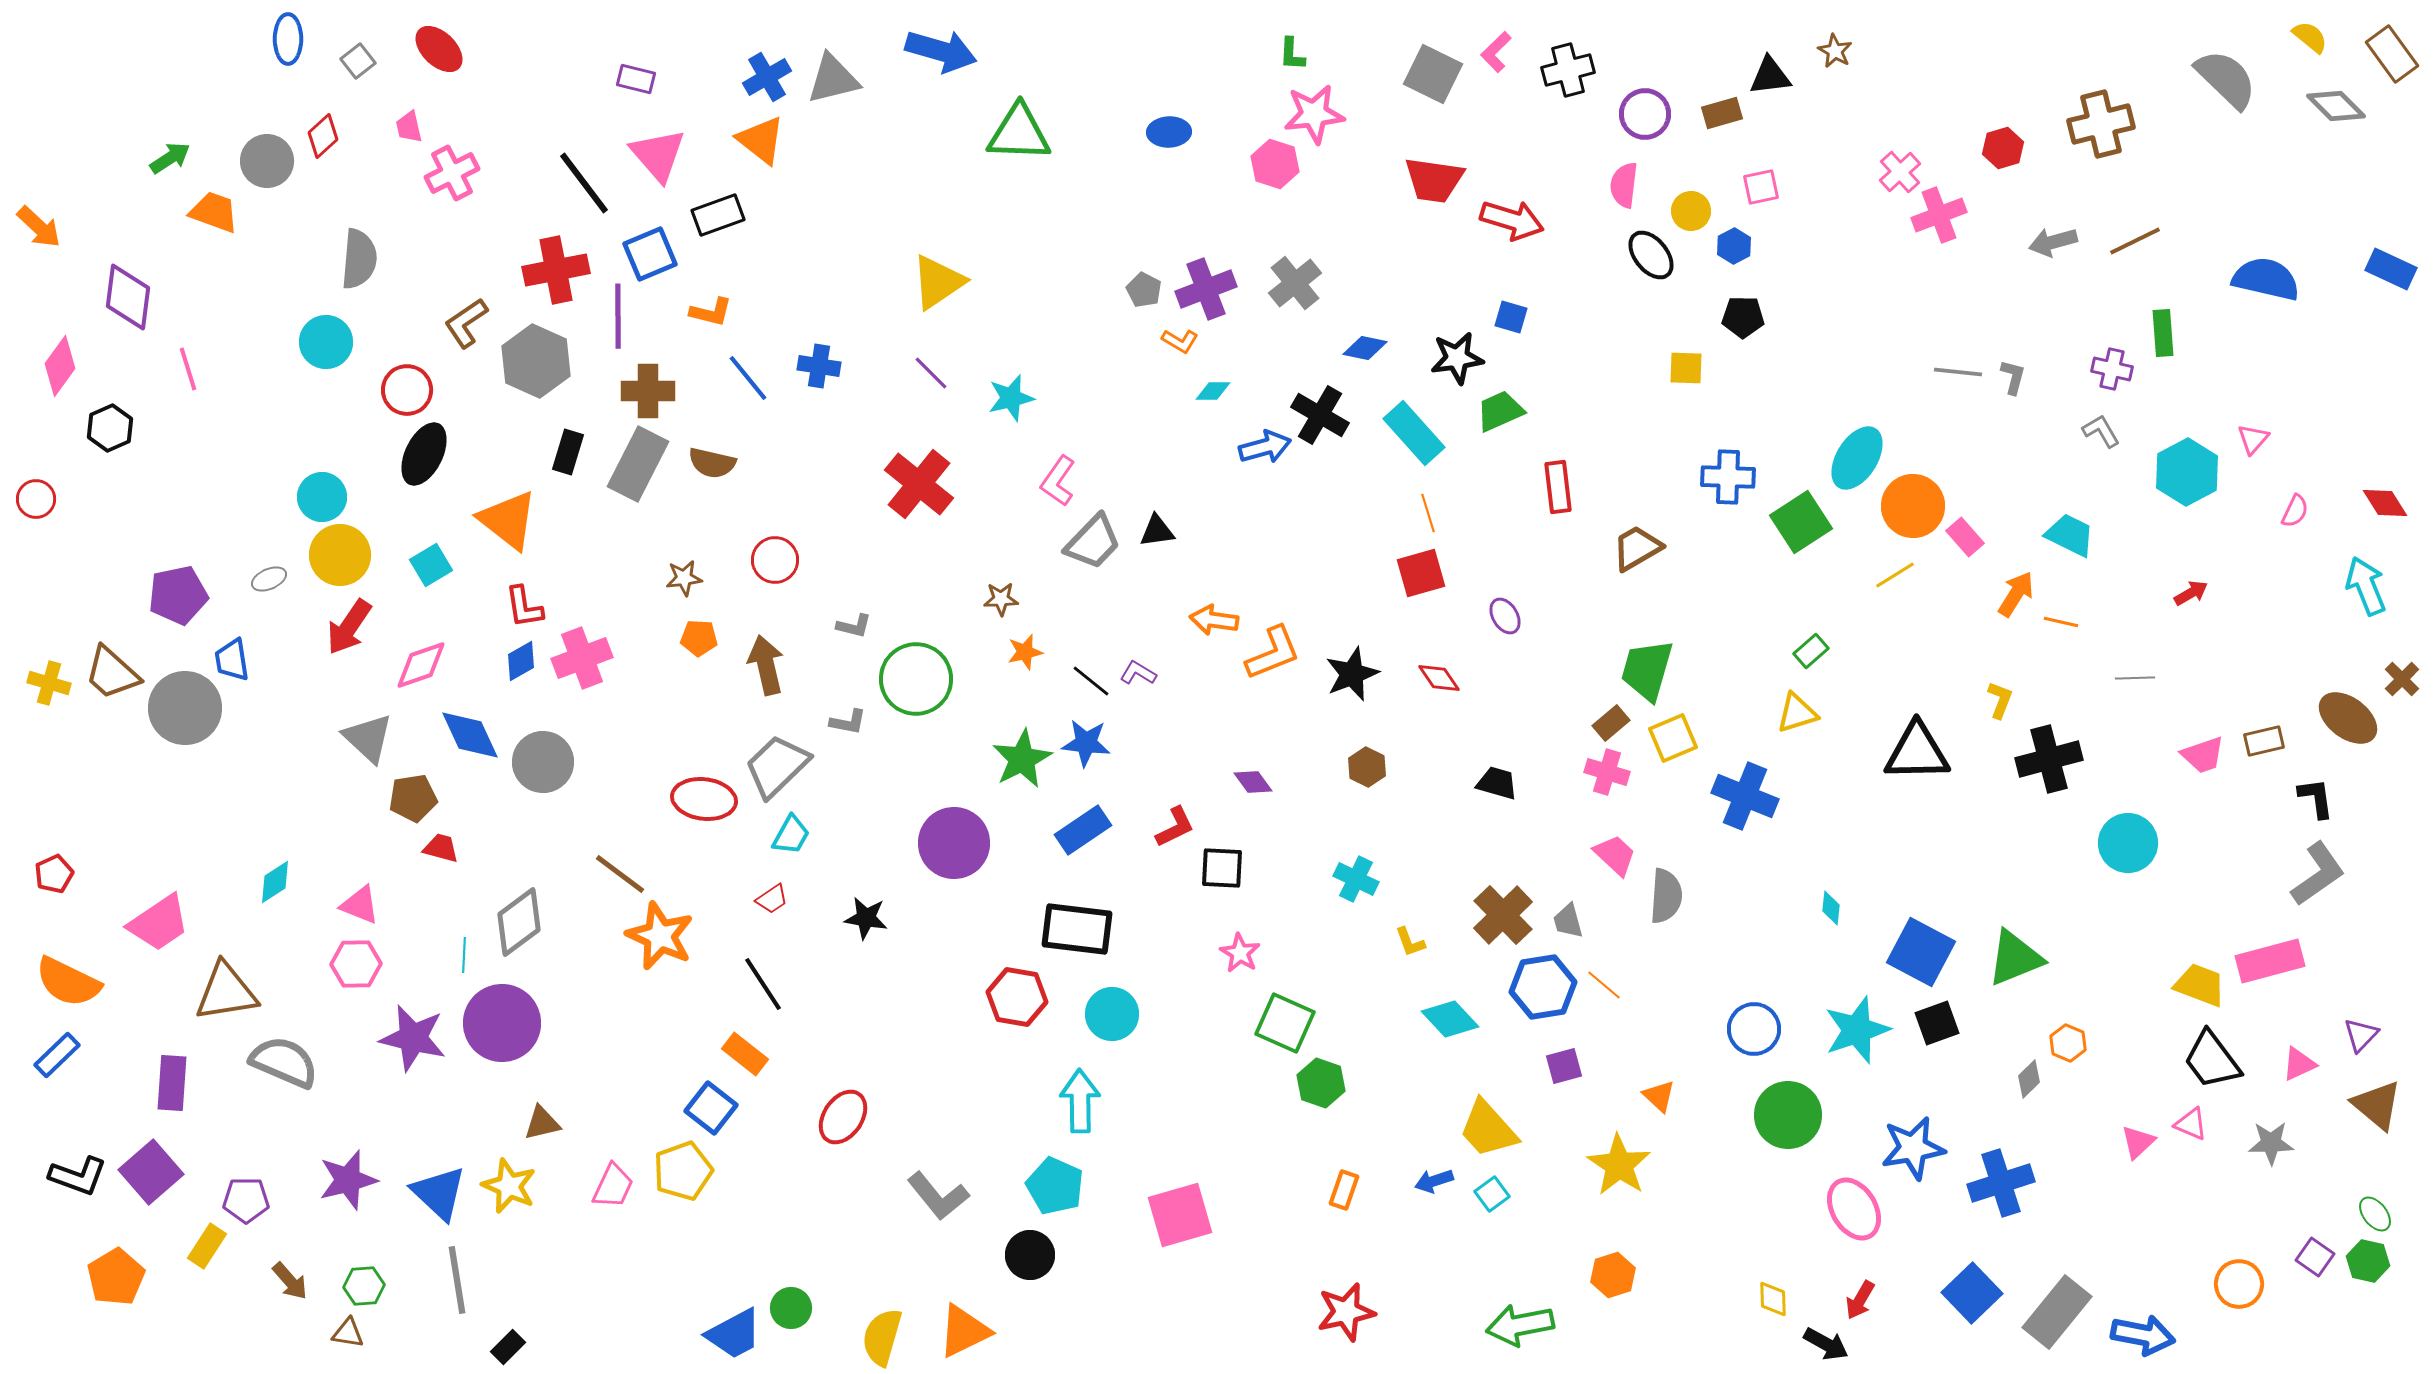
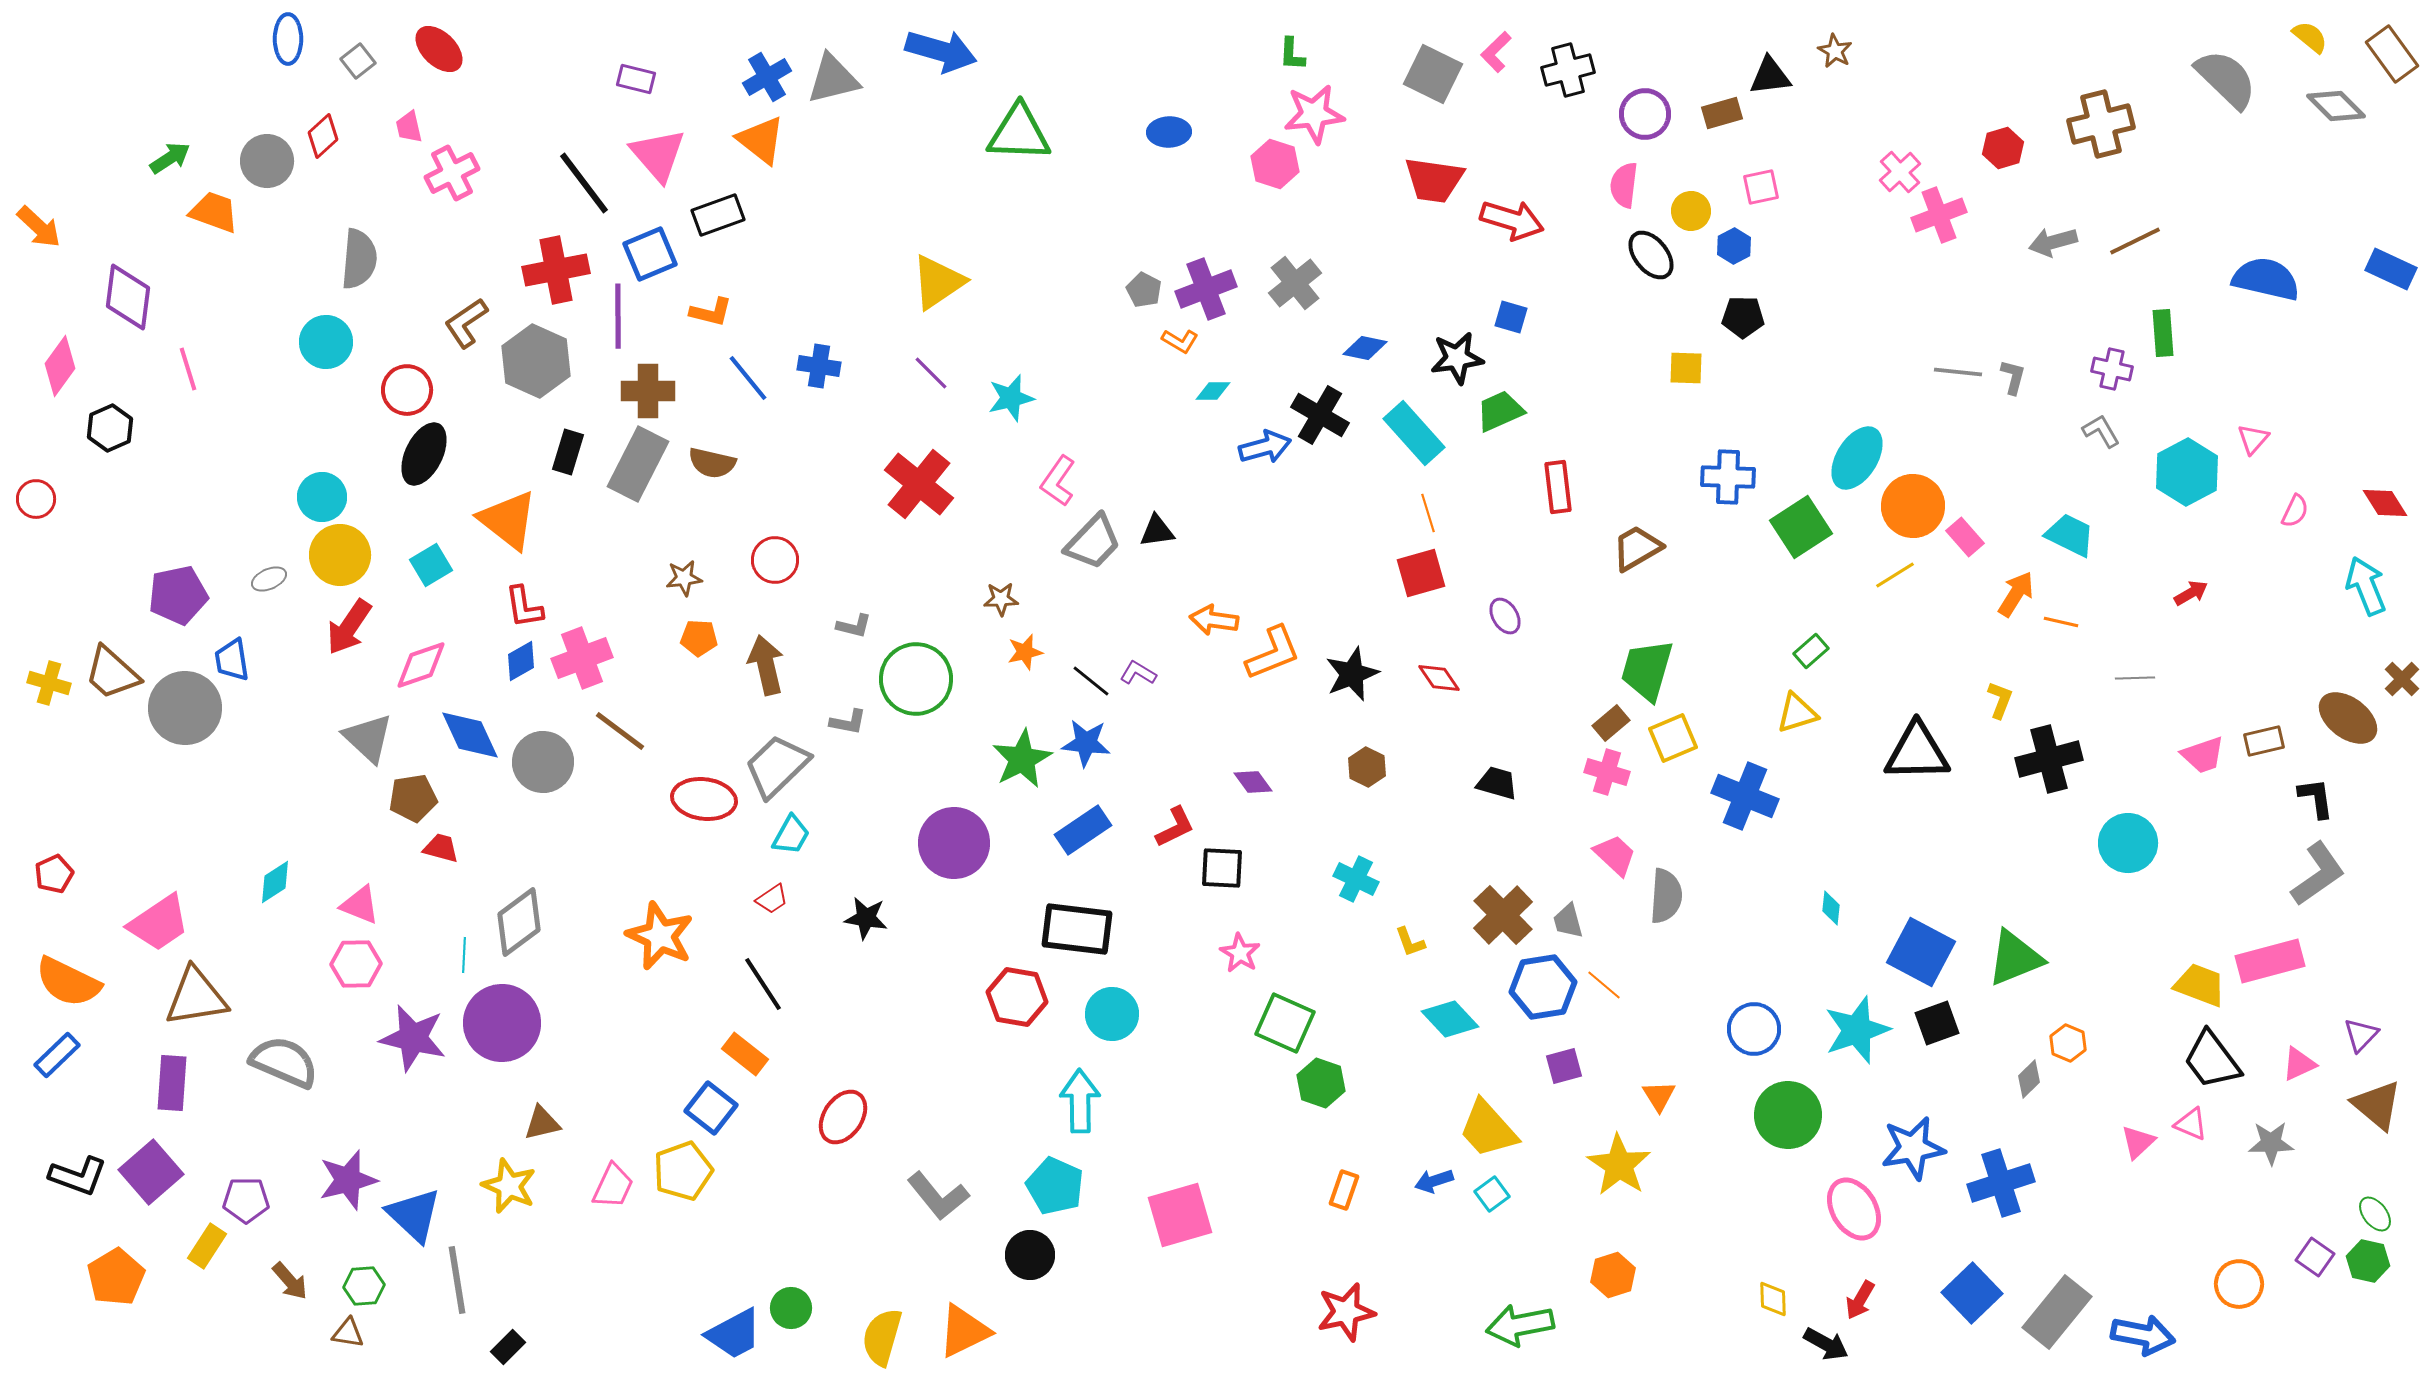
green square at (1801, 522): moved 5 px down
brown line at (620, 874): moved 143 px up
brown triangle at (226, 992): moved 30 px left, 5 px down
orange triangle at (1659, 1096): rotated 15 degrees clockwise
blue triangle at (439, 1193): moved 25 px left, 22 px down
